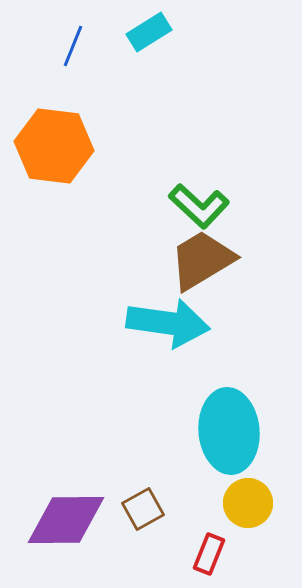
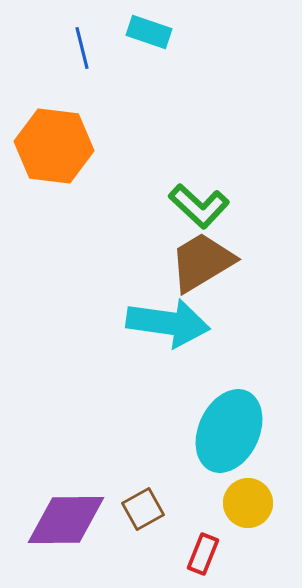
cyan rectangle: rotated 51 degrees clockwise
blue line: moved 9 px right, 2 px down; rotated 36 degrees counterclockwise
brown trapezoid: moved 2 px down
cyan ellipse: rotated 30 degrees clockwise
red rectangle: moved 6 px left
